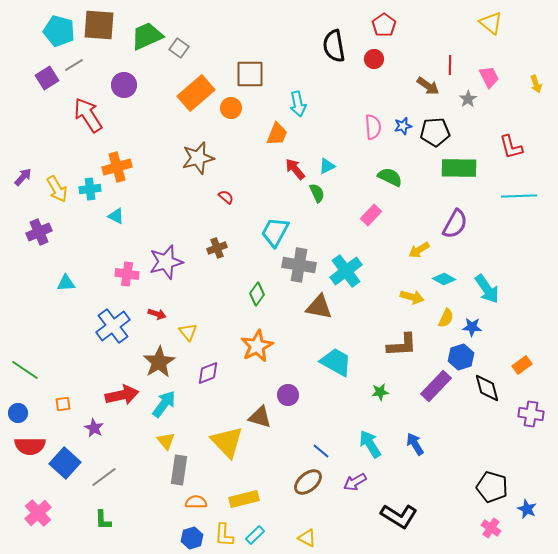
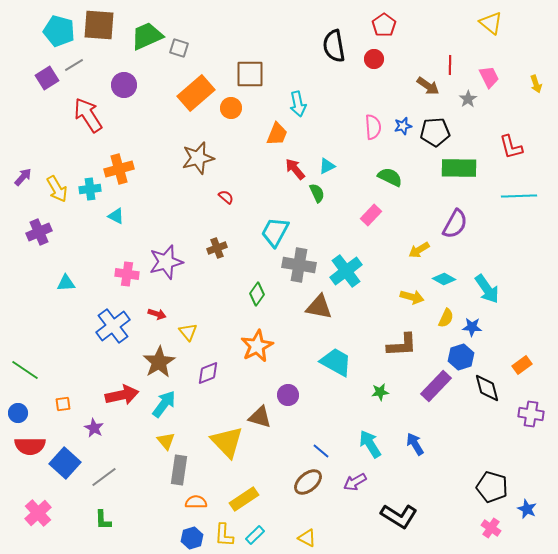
gray square at (179, 48): rotated 18 degrees counterclockwise
orange cross at (117, 167): moved 2 px right, 2 px down
yellow rectangle at (244, 499): rotated 20 degrees counterclockwise
